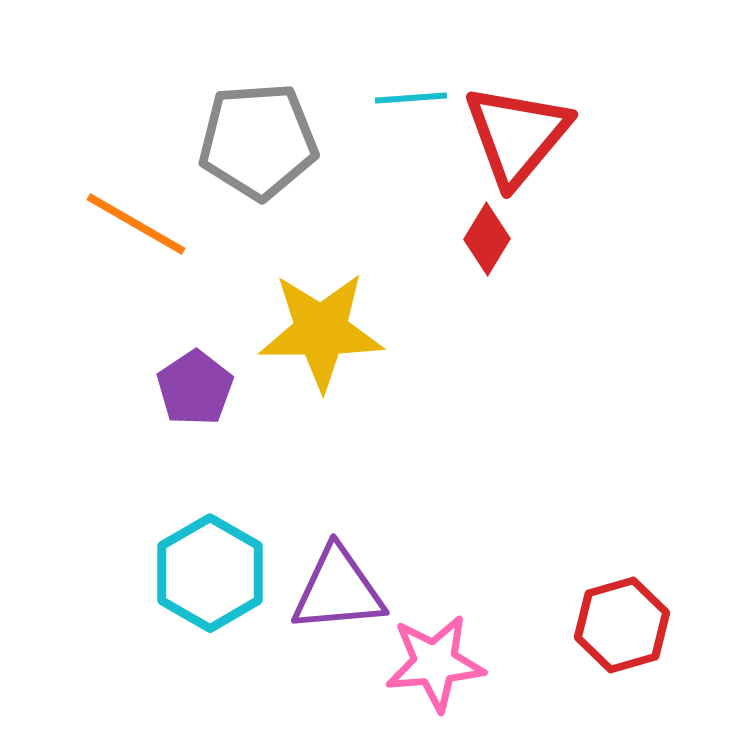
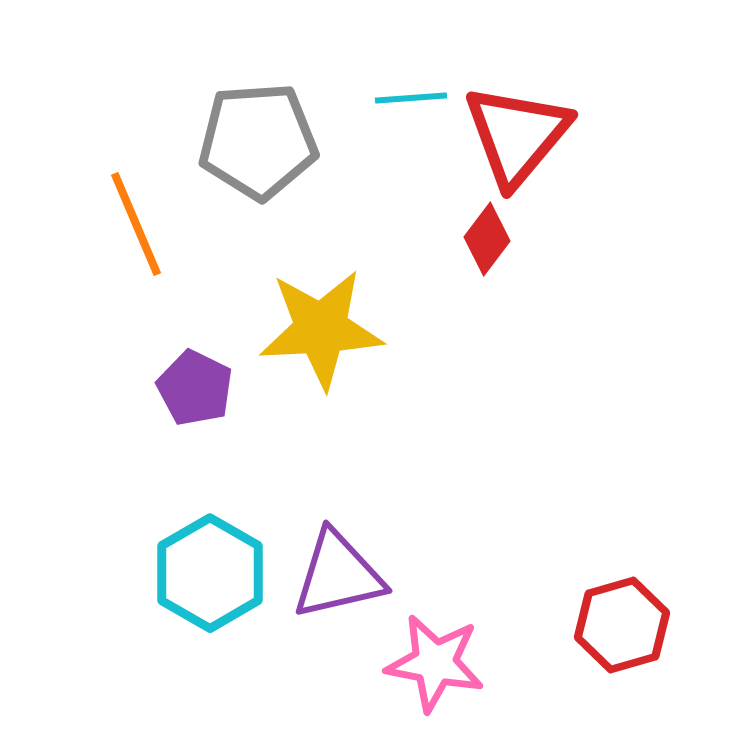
orange line: rotated 37 degrees clockwise
red diamond: rotated 6 degrees clockwise
yellow star: moved 2 px up; rotated 3 degrees counterclockwise
purple pentagon: rotated 12 degrees counterclockwise
purple triangle: moved 15 px up; rotated 8 degrees counterclockwise
pink star: rotated 16 degrees clockwise
